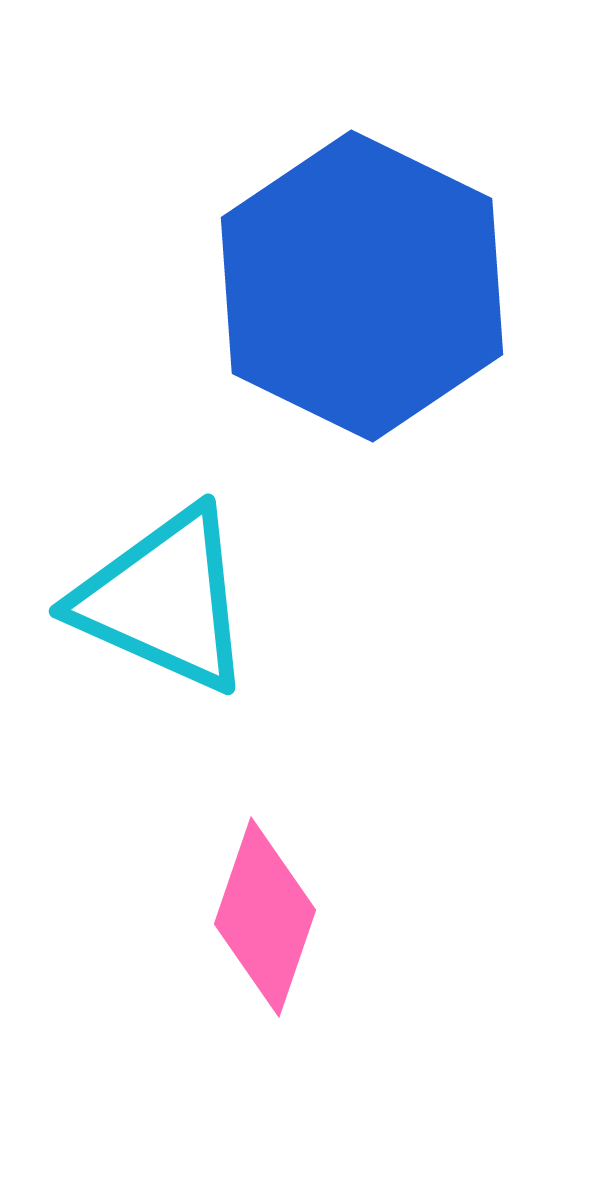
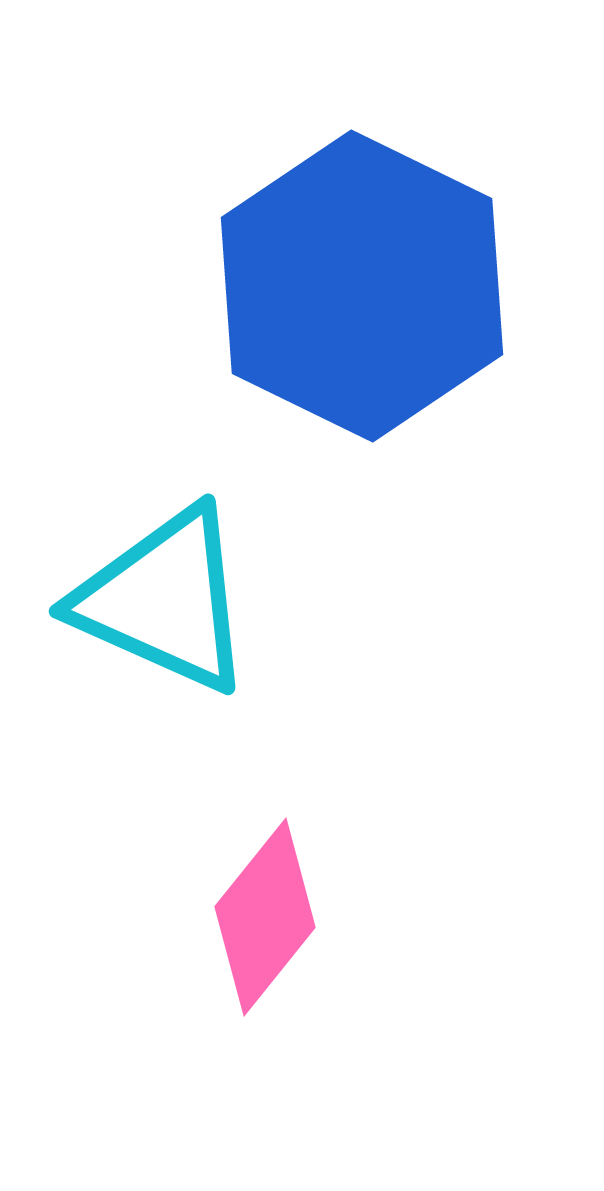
pink diamond: rotated 20 degrees clockwise
